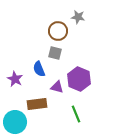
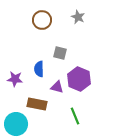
gray star: rotated 16 degrees clockwise
brown circle: moved 16 px left, 11 px up
gray square: moved 5 px right
blue semicircle: rotated 21 degrees clockwise
purple star: rotated 21 degrees counterclockwise
brown rectangle: rotated 18 degrees clockwise
green line: moved 1 px left, 2 px down
cyan circle: moved 1 px right, 2 px down
